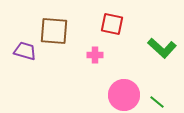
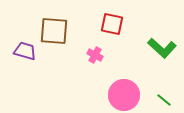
pink cross: rotated 28 degrees clockwise
green line: moved 7 px right, 2 px up
